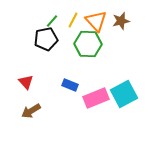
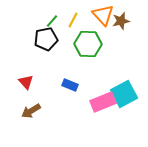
orange triangle: moved 7 px right, 6 px up
pink rectangle: moved 7 px right, 4 px down
